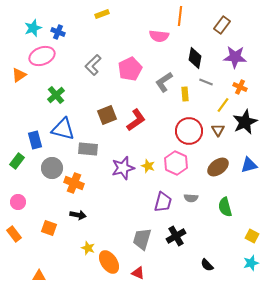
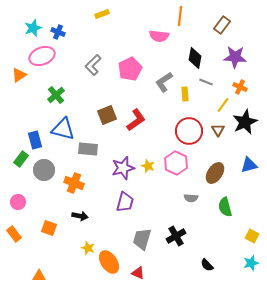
green rectangle at (17, 161): moved 4 px right, 2 px up
brown ellipse at (218, 167): moved 3 px left, 6 px down; rotated 20 degrees counterclockwise
gray circle at (52, 168): moved 8 px left, 2 px down
purple trapezoid at (163, 202): moved 38 px left
black arrow at (78, 215): moved 2 px right, 1 px down
